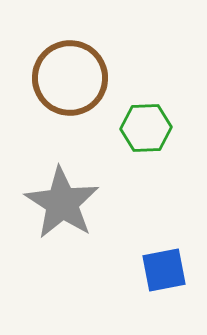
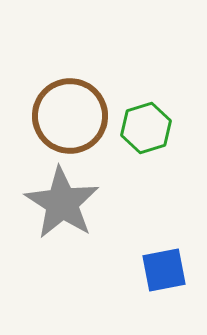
brown circle: moved 38 px down
green hexagon: rotated 15 degrees counterclockwise
